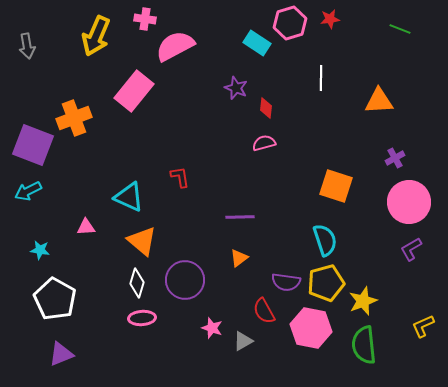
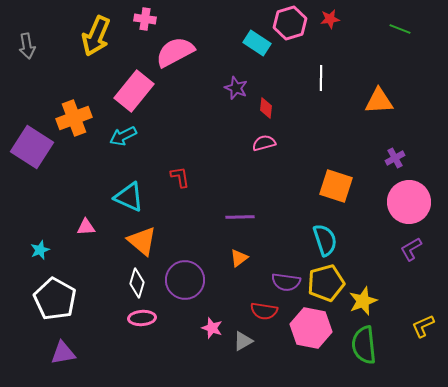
pink semicircle at (175, 46): moved 6 px down
purple square at (33, 145): moved 1 px left, 2 px down; rotated 12 degrees clockwise
cyan arrow at (28, 191): moved 95 px right, 55 px up
cyan star at (40, 250): rotated 30 degrees counterclockwise
red semicircle at (264, 311): rotated 52 degrees counterclockwise
purple triangle at (61, 354): moved 2 px right, 1 px up; rotated 12 degrees clockwise
